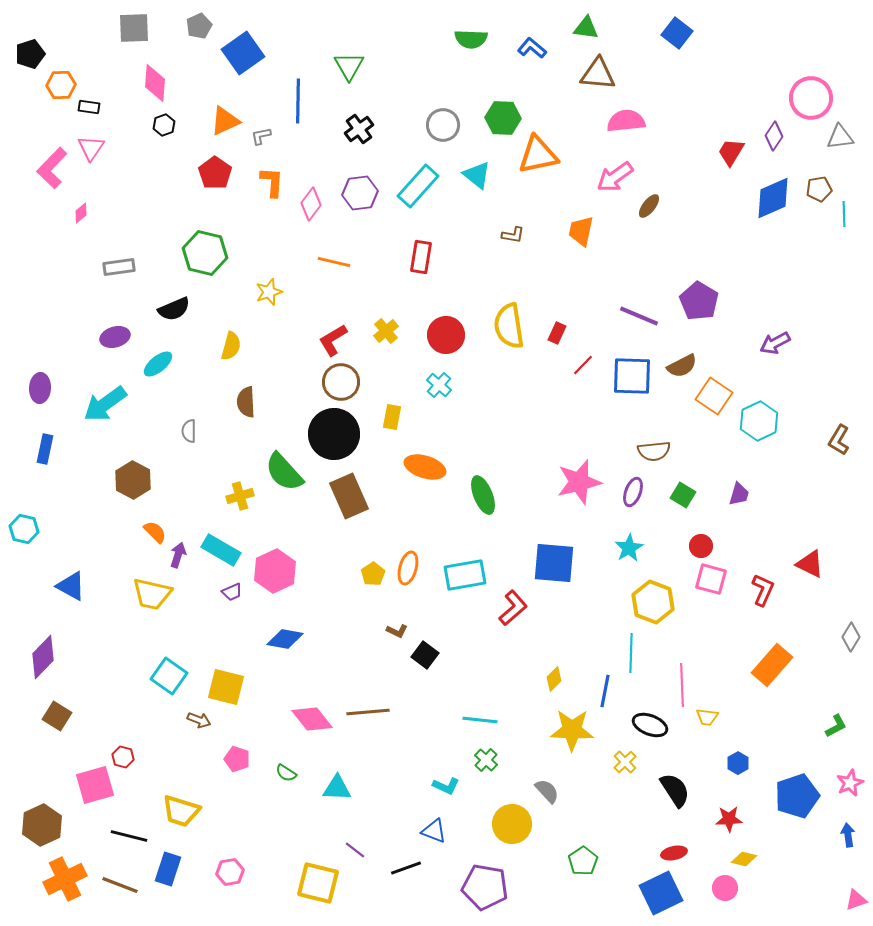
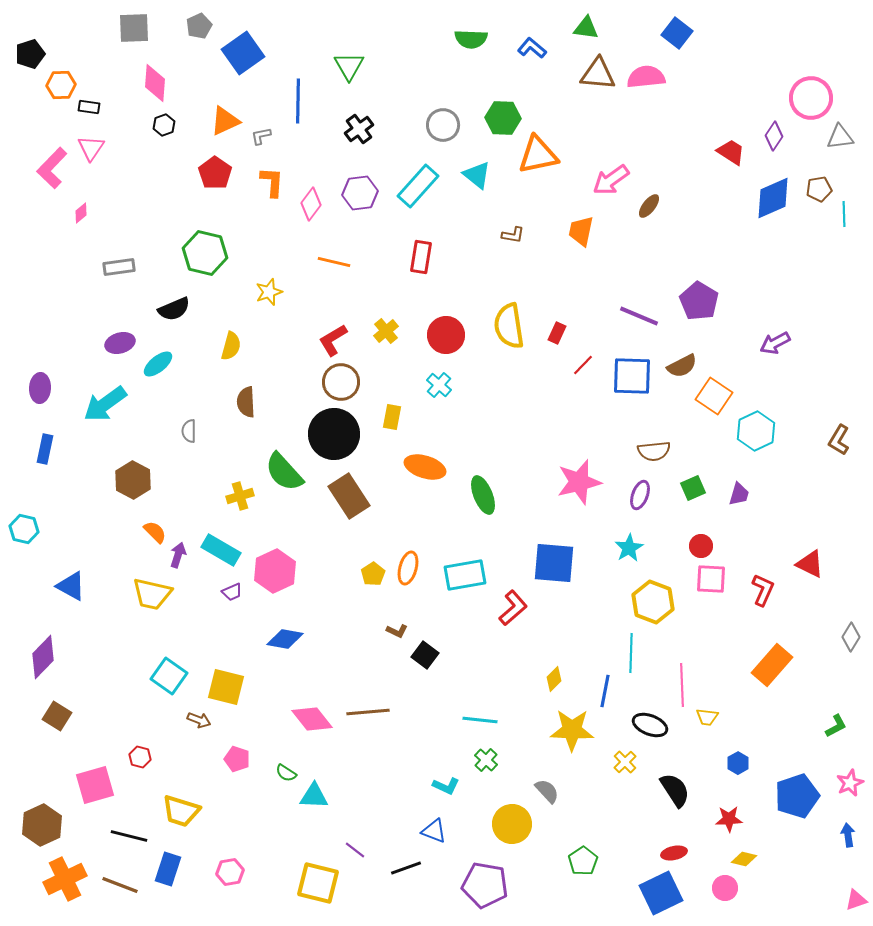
pink semicircle at (626, 121): moved 20 px right, 44 px up
red trapezoid at (731, 152): rotated 92 degrees clockwise
pink arrow at (615, 177): moved 4 px left, 3 px down
purple ellipse at (115, 337): moved 5 px right, 6 px down
cyan hexagon at (759, 421): moved 3 px left, 10 px down
purple ellipse at (633, 492): moved 7 px right, 3 px down
green square at (683, 495): moved 10 px right, 7 px up; rotated 35 degrees clockwise
brown rectangle at (349, 496): rotated 9 degrees counterclockwise
pink square at (711, 579): rotated 12 degrees counterclockwise
red hexagon at (123, 757): moved 17 px right
cyan triangle at (337, 788): moved 23 px left, 8 px down
purple pentagon at (485, 887): moved 2 px up
